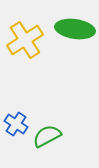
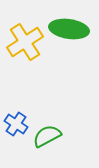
green ellipse: moved 6 px left
yellow cross: moved 2 px down
